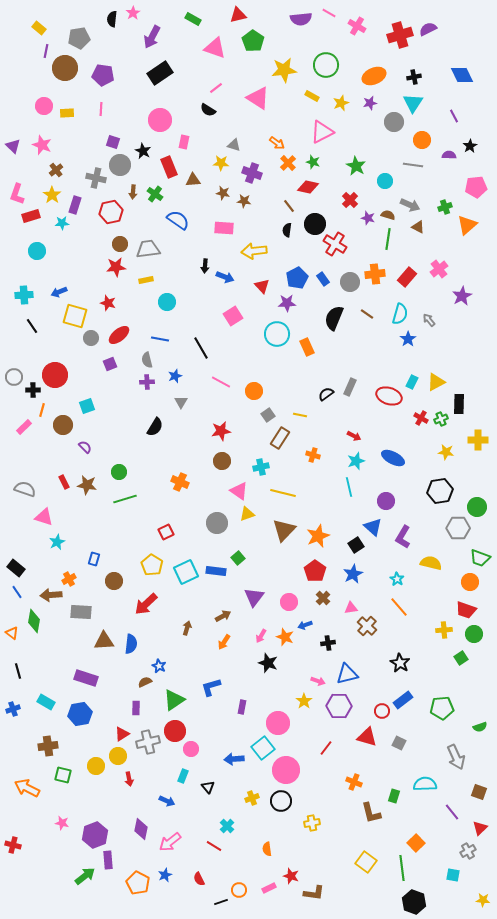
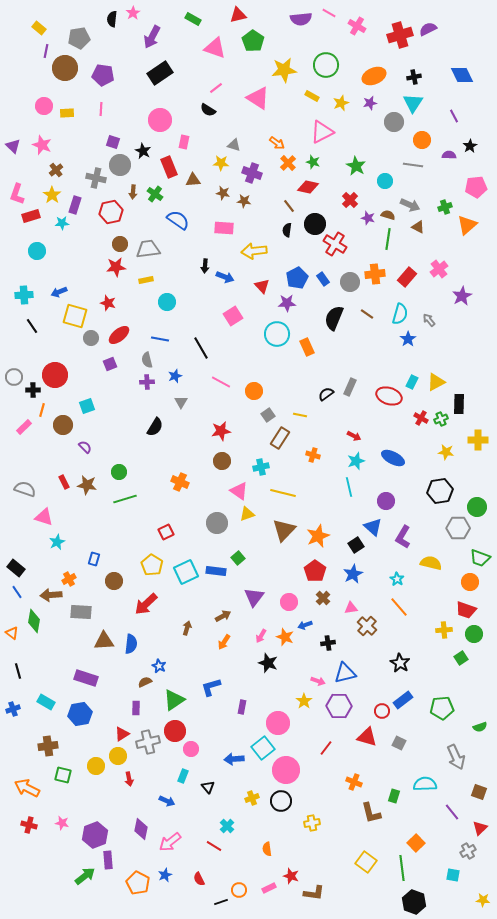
blue triangle at (347, 674): moved 2 px left, 1 px up
red cross at (13, 845): moved 16 px right, 20 px up
